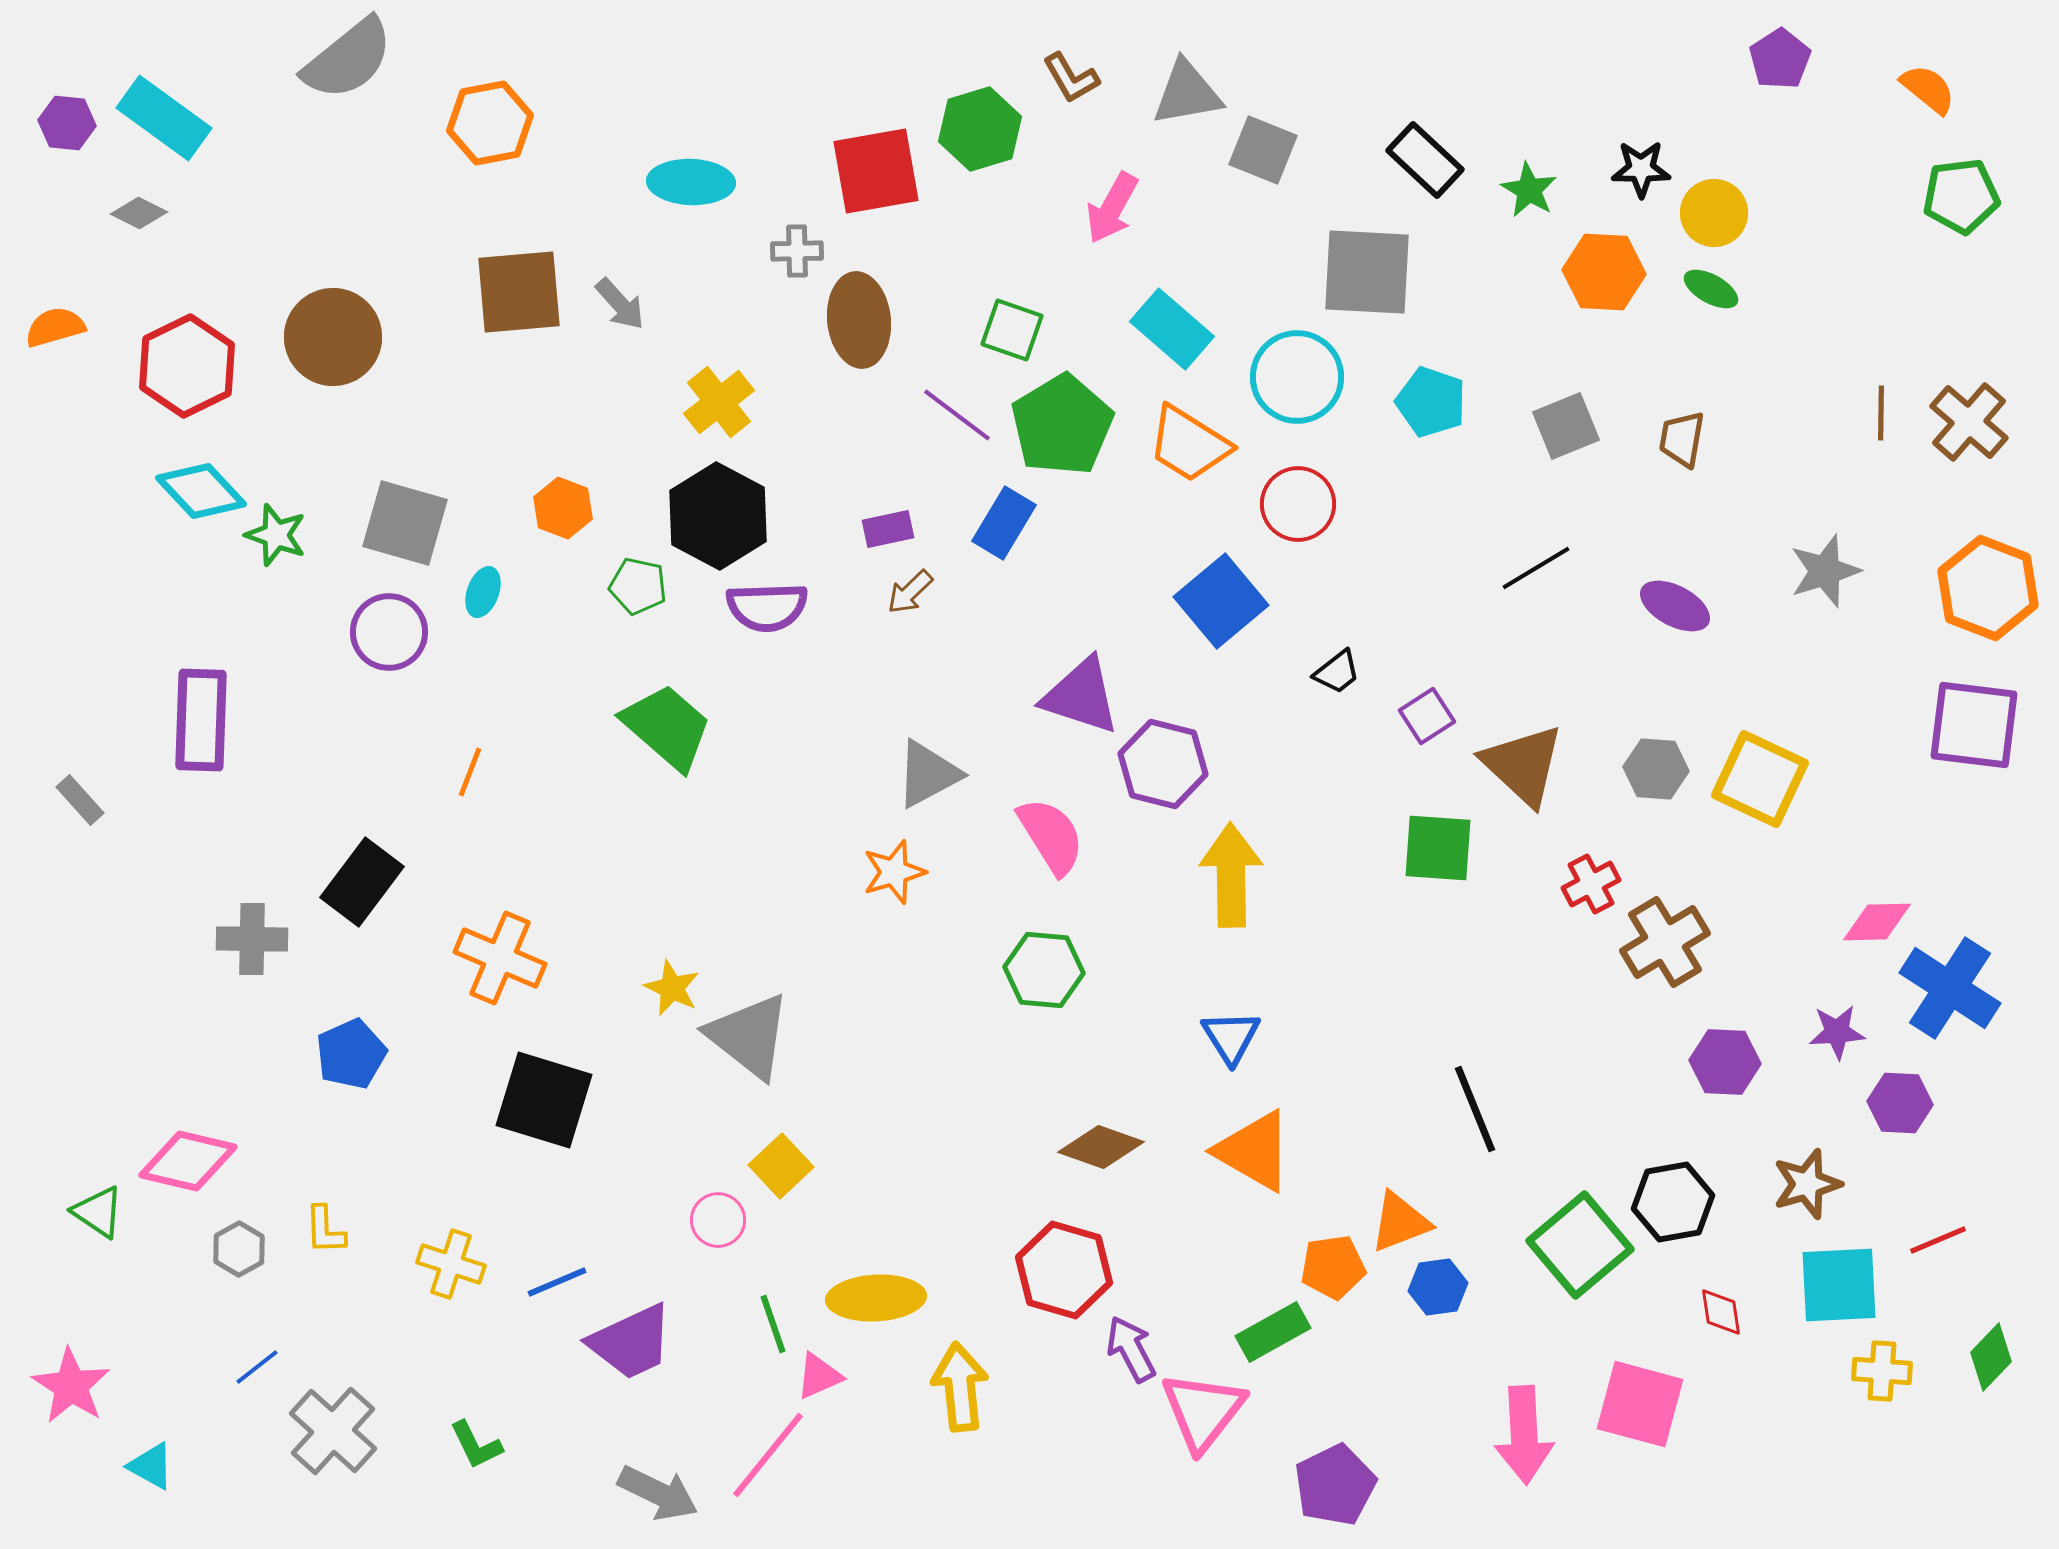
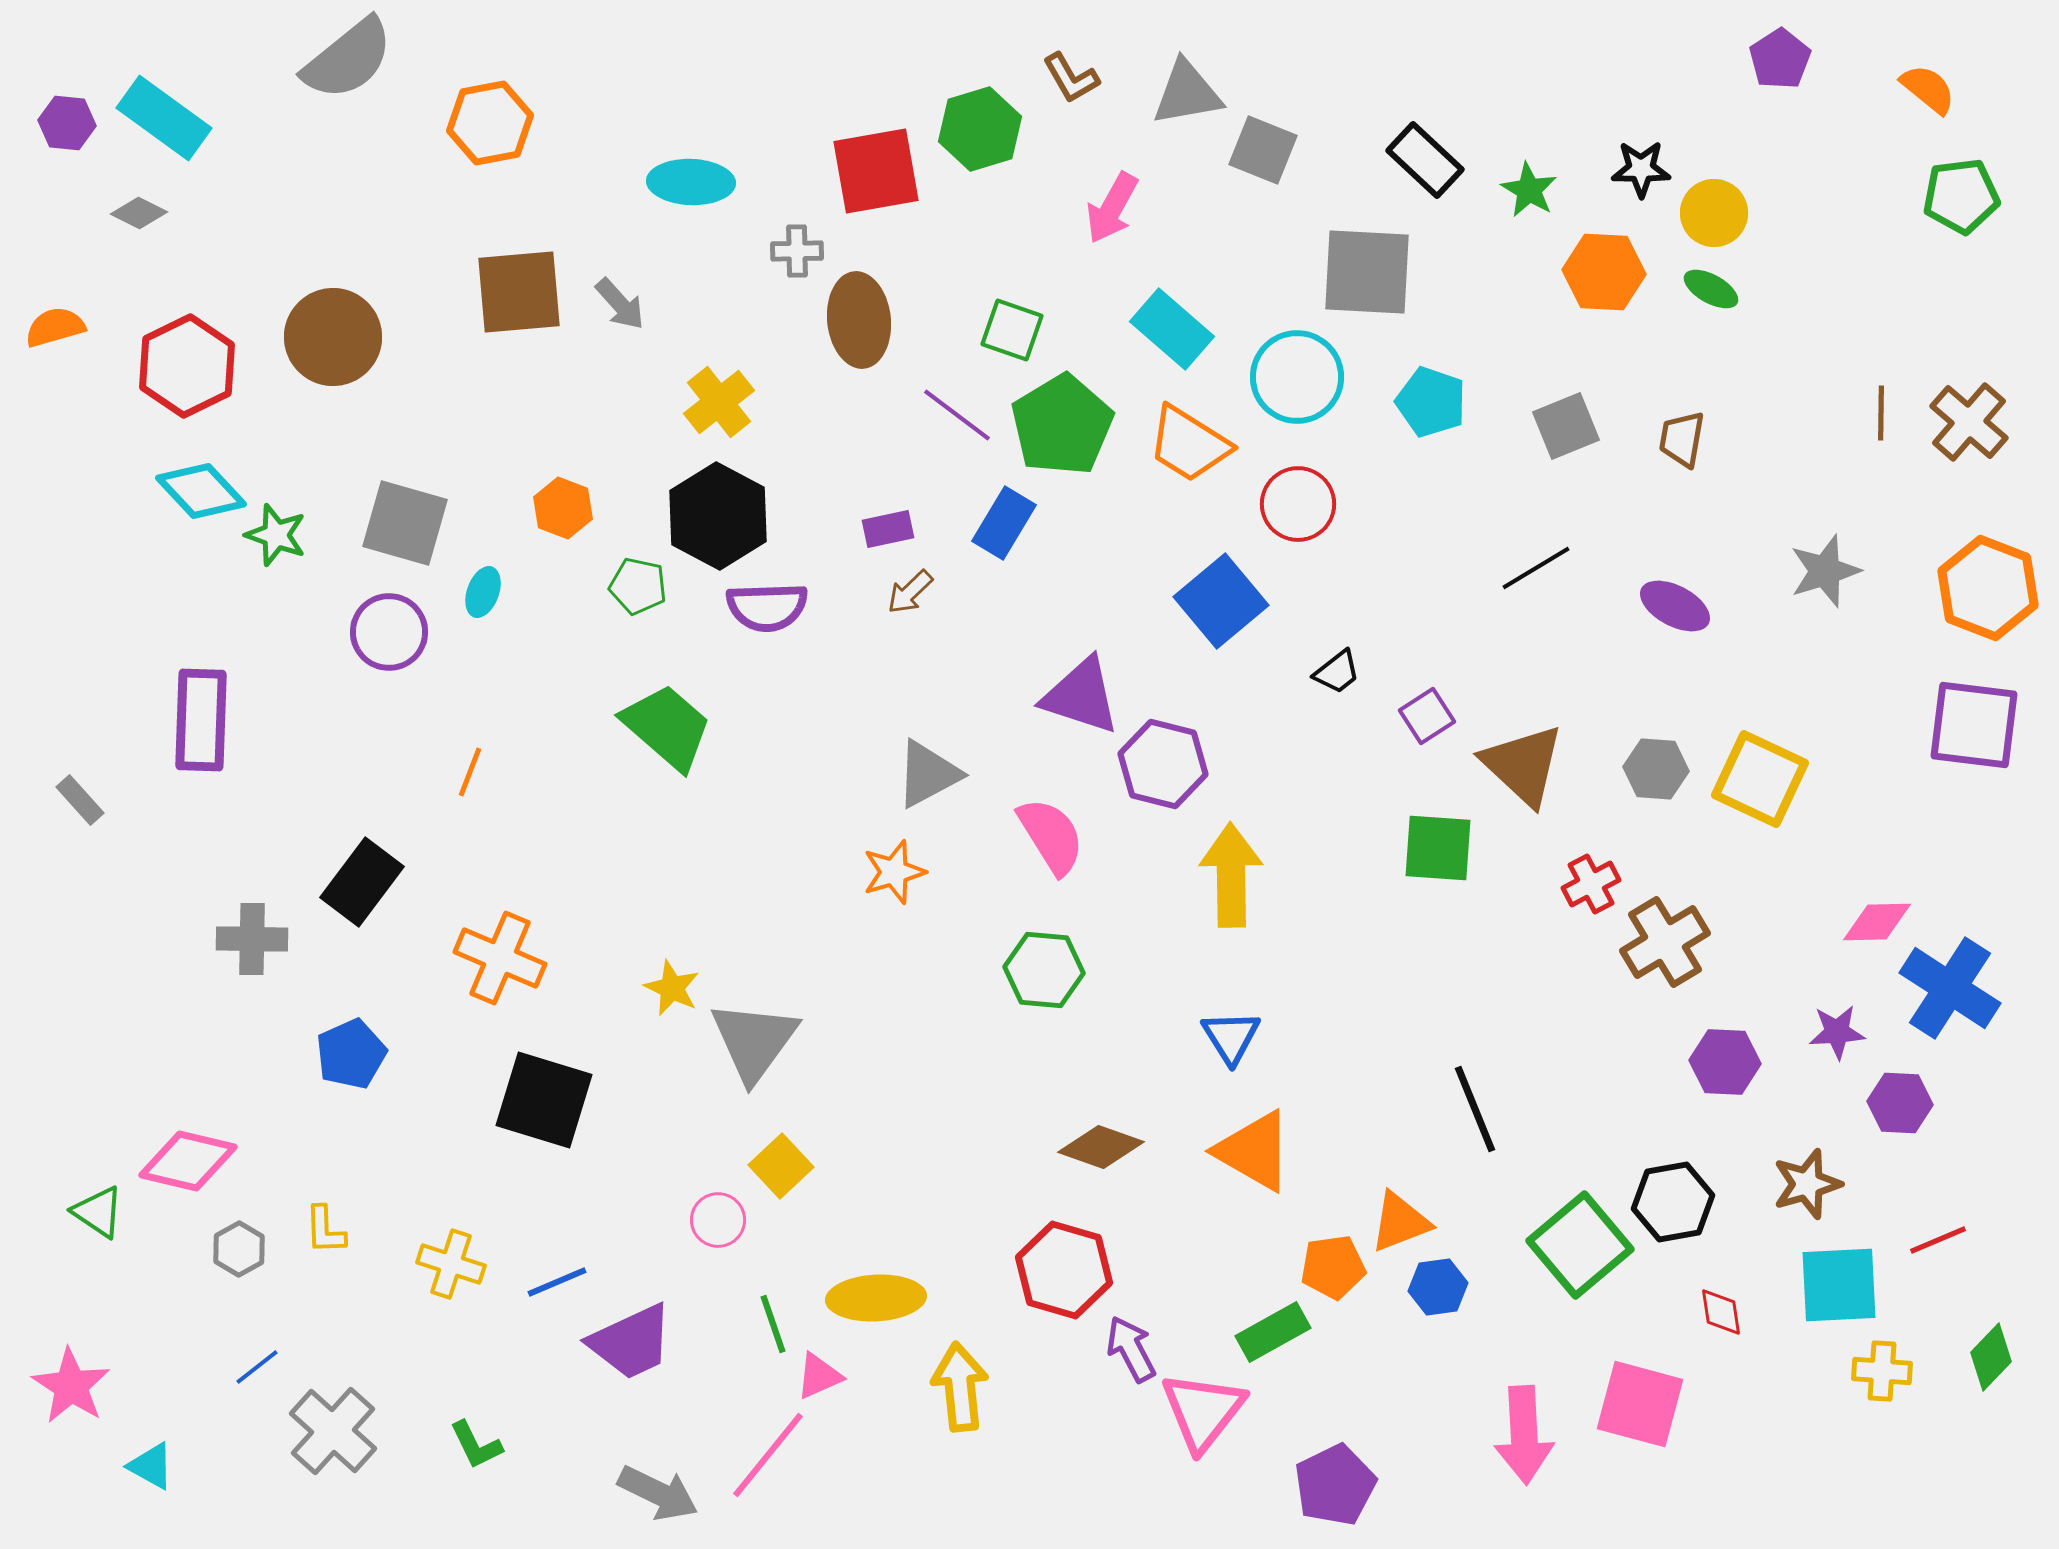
gray triangle at (749, 1036): moved 5 px right, 5 px down; rotated 28 degrees clockwise
